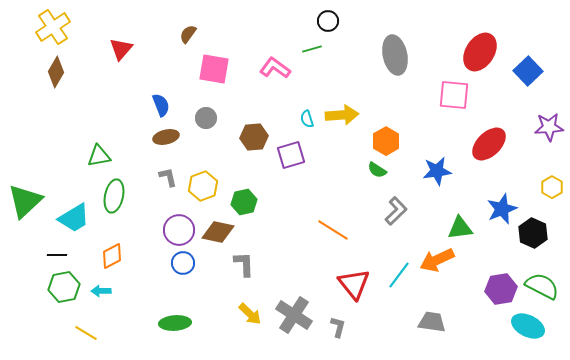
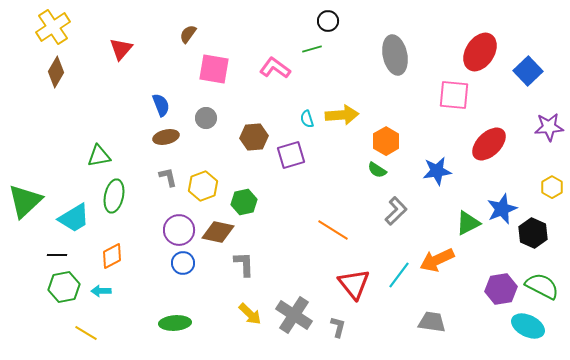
green triangle at (460, 228): moved 8 px right, 5 px up; rotated 20 degrees counterclockwise
